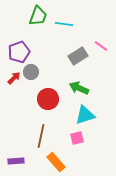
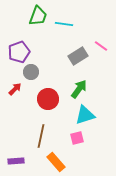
red arrow: moved 1 px right, 11 px down
green arrow: moved 1 px down; rotated 102 degrees clockwise
